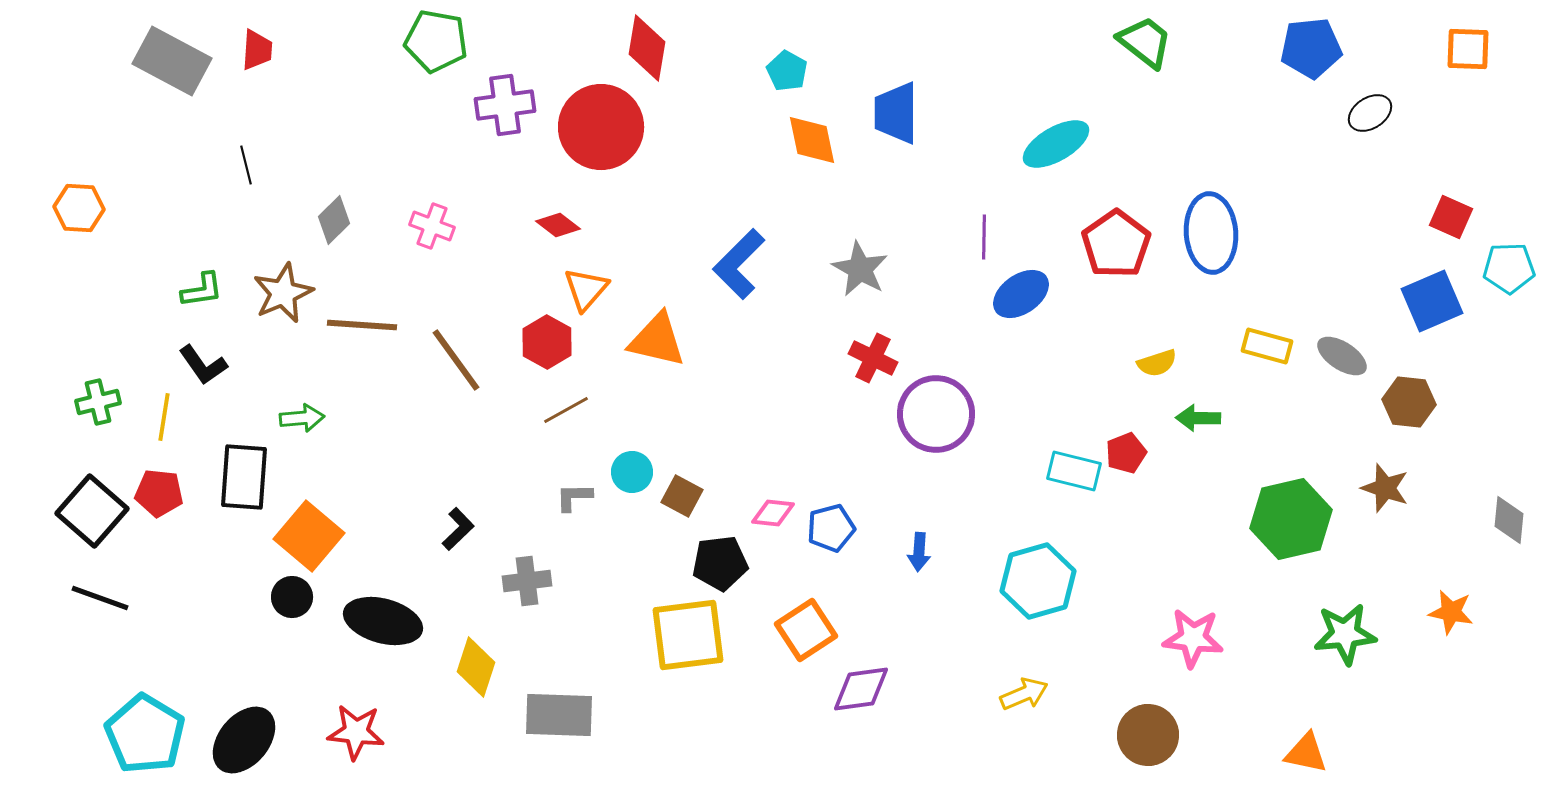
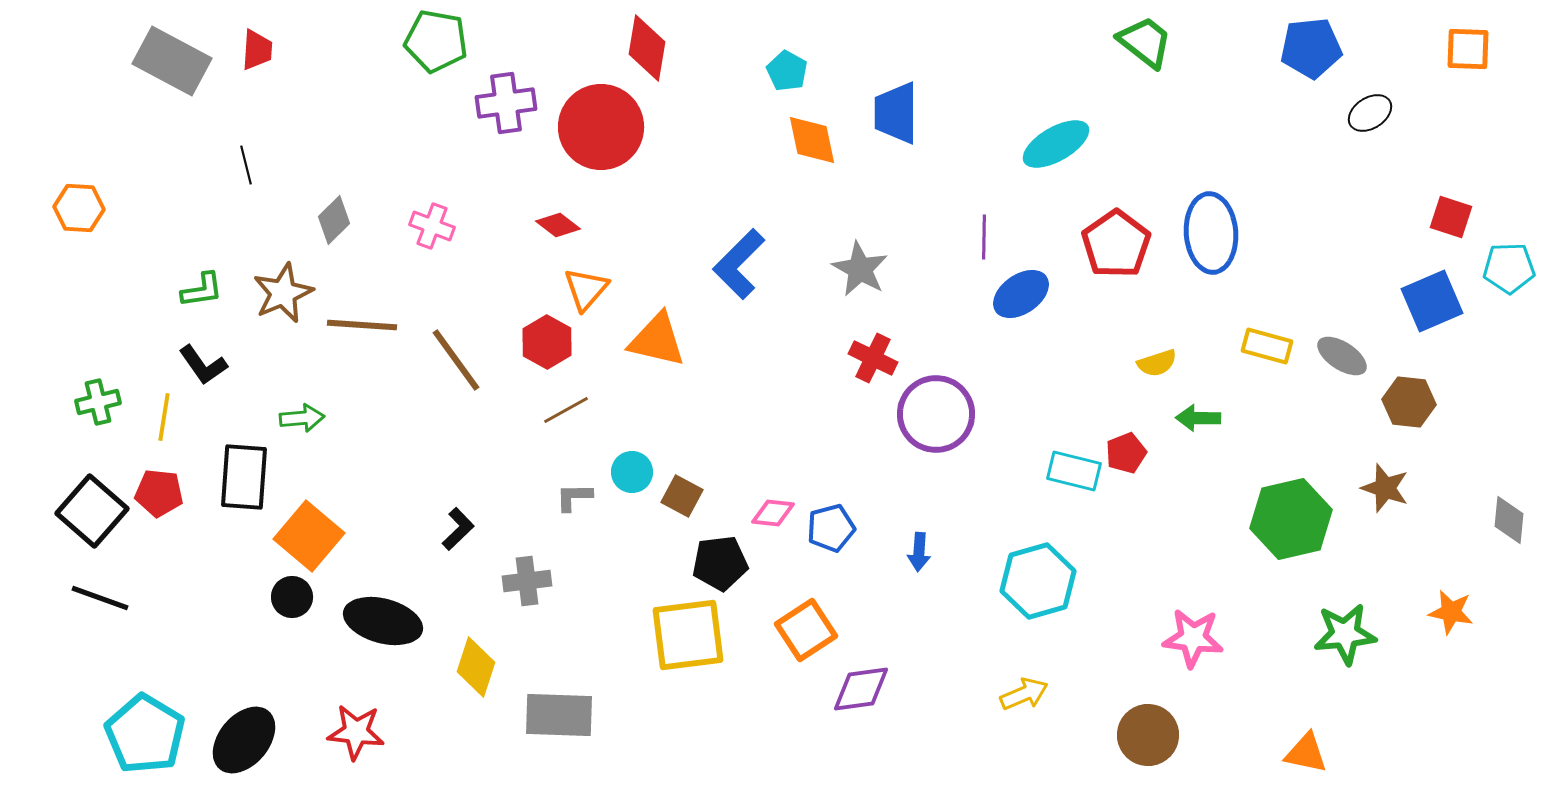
purple cross at (505, 105): moved 1 px right, 2 px up
red square at (1451, 217): rotated 6 degrees counterclockwise
